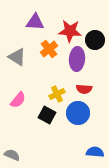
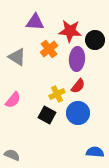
red semicircle: moved 6 px left, 3 px up; rotated 56 degrees counterclockwise
pink semicircle: moved 5 px left
